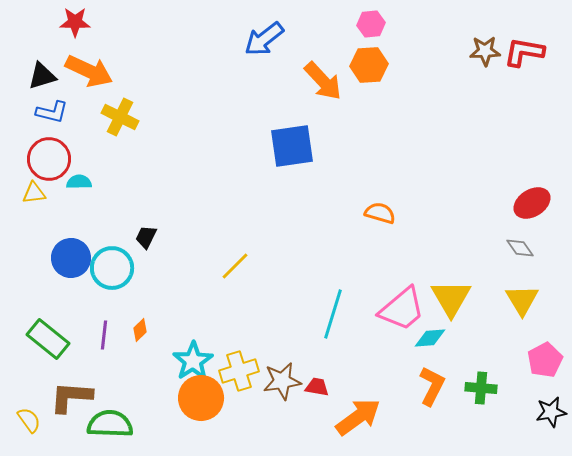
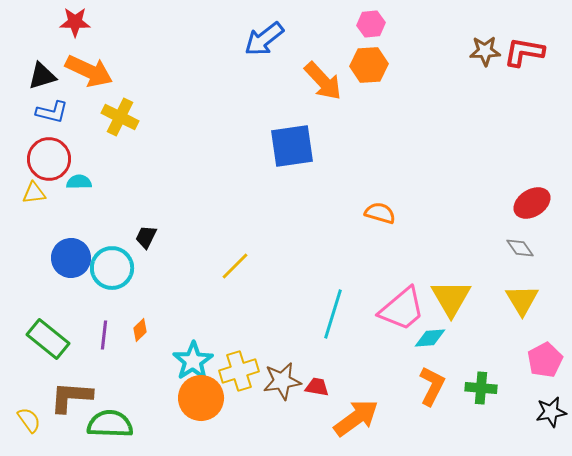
orange arrow at (358, 417): moved 2 px left, 1 px down
